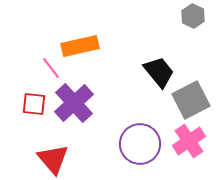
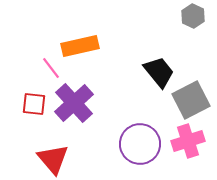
pink cross: moved 1 px left; rotated 16 degrees clockwise
